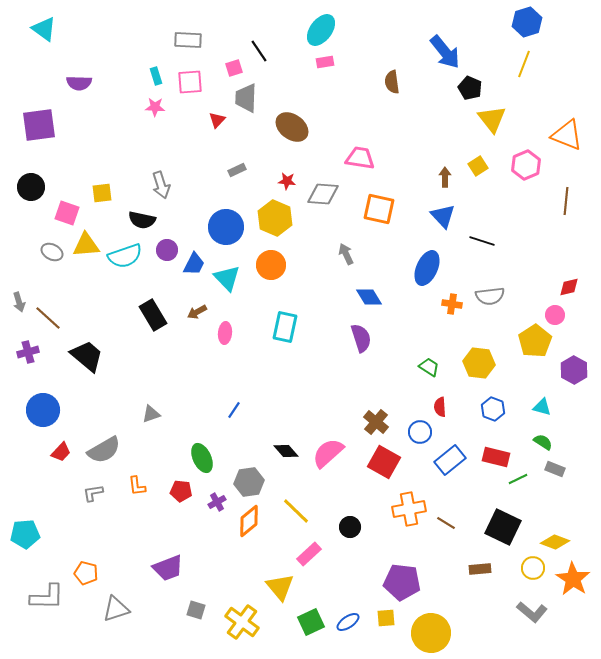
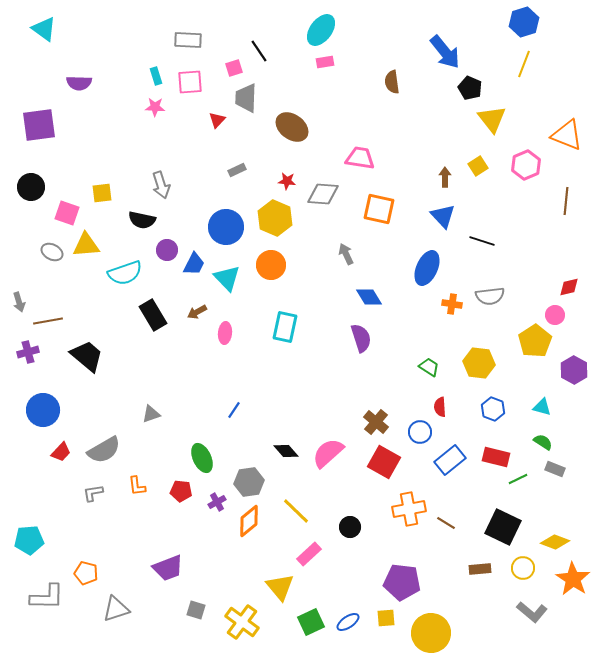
blue hexagon at (527, 22): moved 3 px left
cyan semicircle at (125, 256): moved 17 px down
brown line at (48, 318): moved 3 px down; rotated 52 degrees counterclockwise
cyan pentagon at (25, 534): moved 4 px right, 6 px down
yellow circle at (533, 568): moved 10 px left
